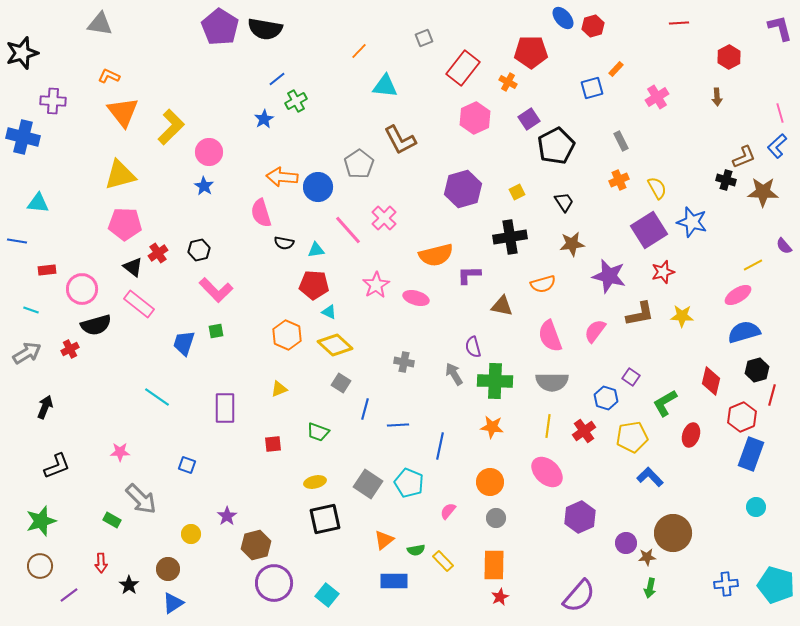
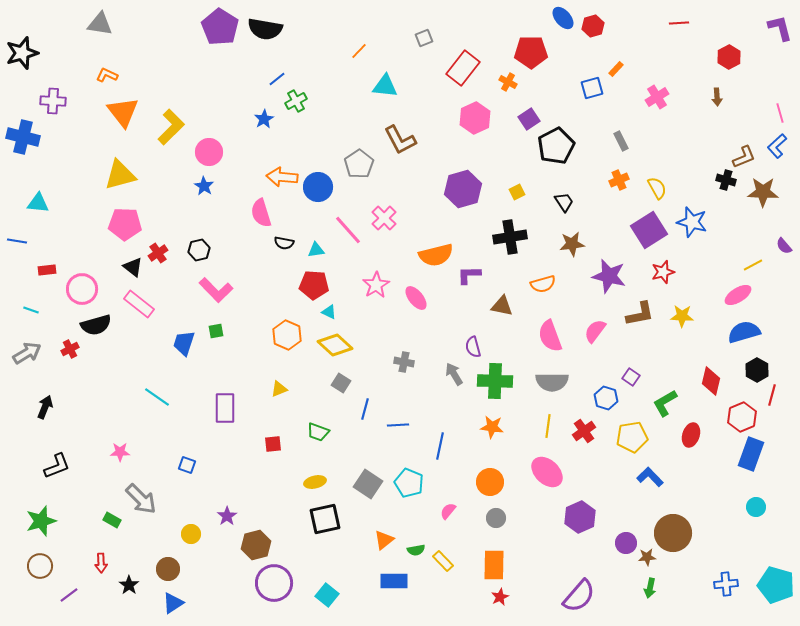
orange L-shape at (109, 76): moved 2 px left, 1 px up
pink ellipse at (416, 298): rotated 35 degrees clockwise
black hexagon at (757, 370): rotated 15 degrees counterclockwise
